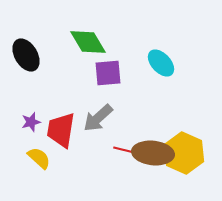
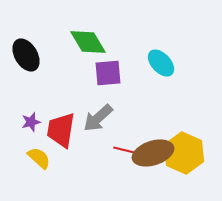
brown ellipse: rotated 24 degrees counterclockwise
